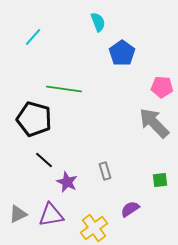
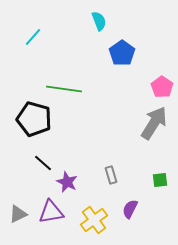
cyan semicircle: moved 1 px right, 1 px up
pink pentagon: rotated 30 degrees clockwise
gray arrow: rotated 76 degrees clockwise
black line: moved 1 px left, 3 px down
gray rectangle: moved 6 px right, 4 px down
purple semicircle: rotated 30 degrees counterclockwise
purple triangle: moved 3 px up
yellow cross: moved 8 px up
